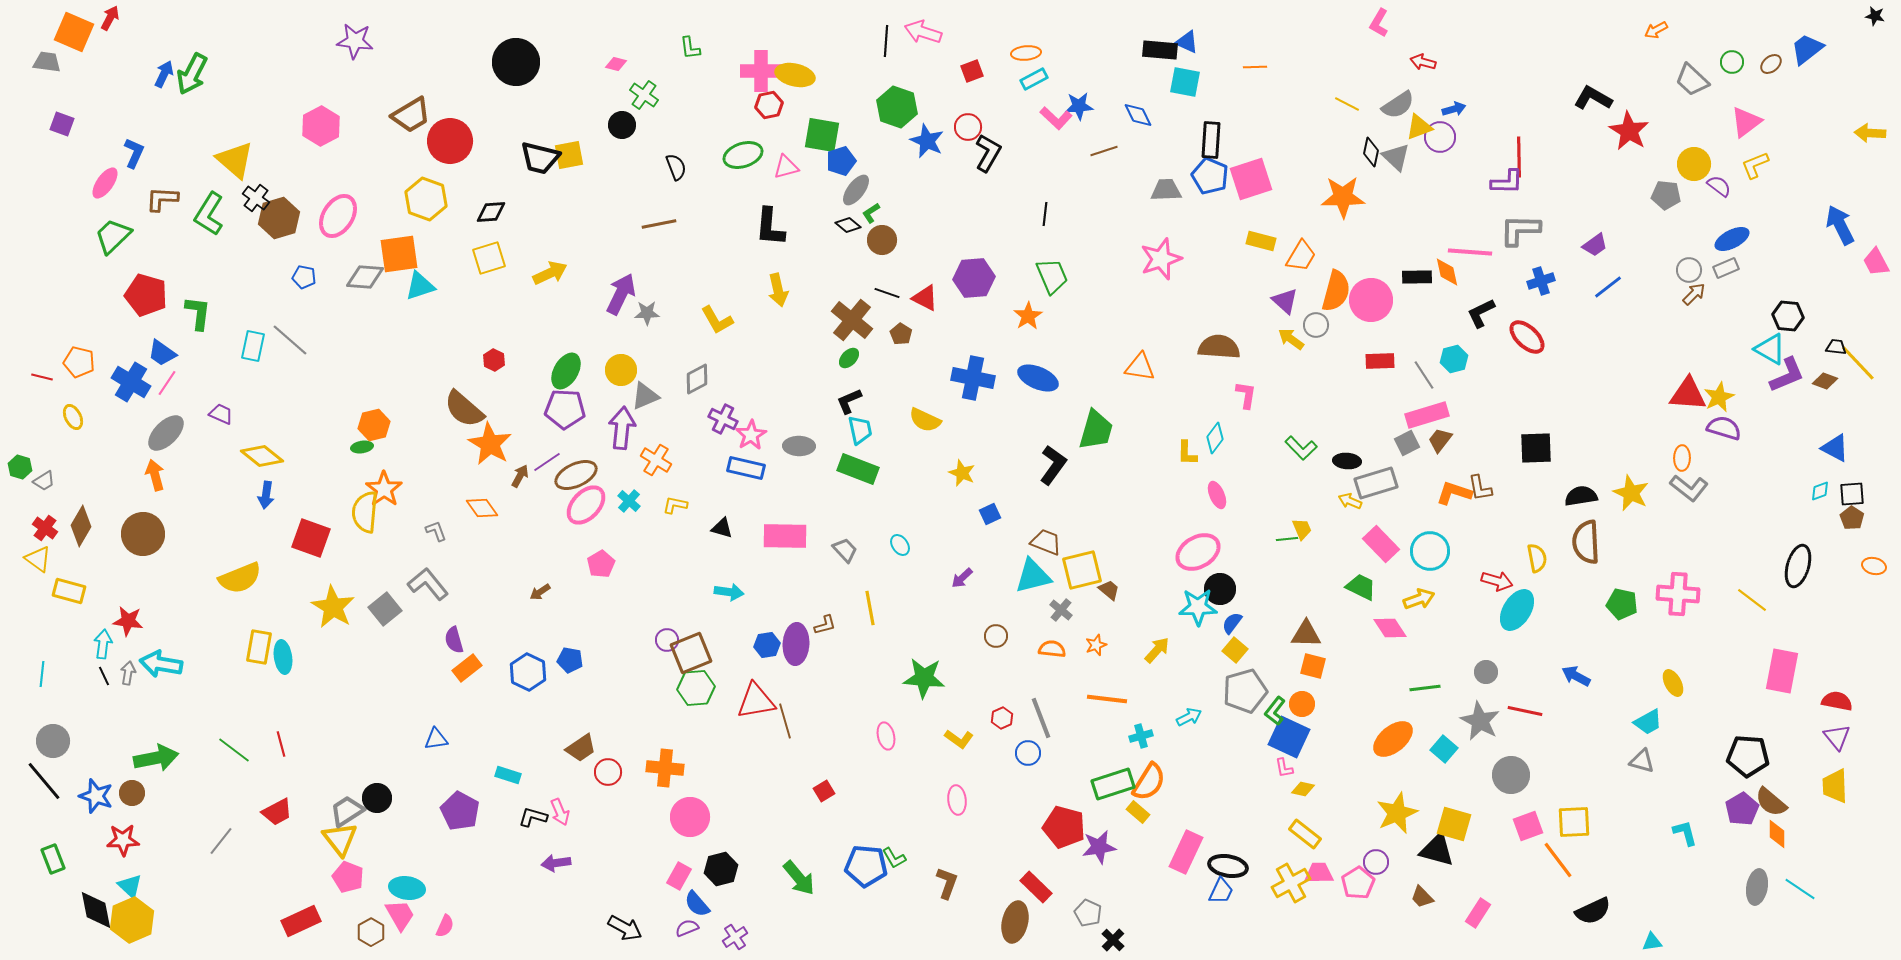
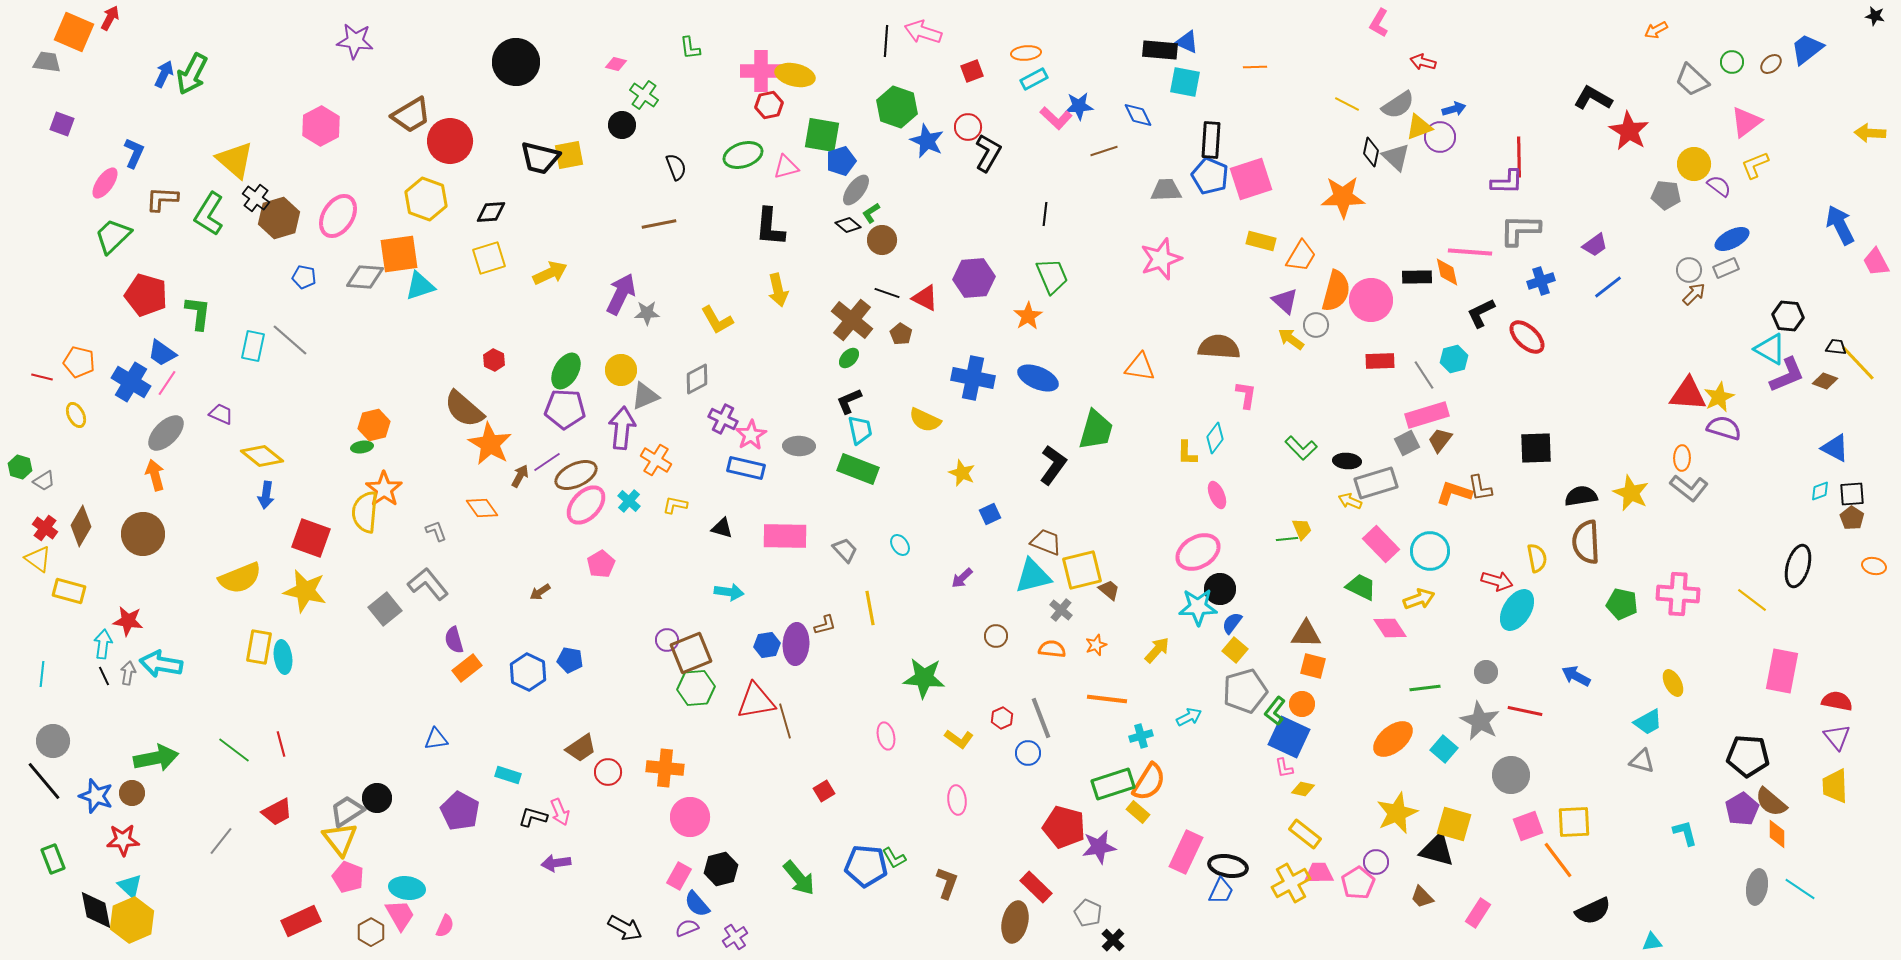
yellow ellipse at (73, 417): moved 3 px right, 2 px up
yellow star at (333, 607): moved 28 px left, 16 px up; rotated 18 degrees counterclockwise
